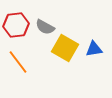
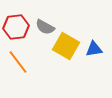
red hexagon: moved 2 px down
yellow square: moved 1 px right, 2 px up
